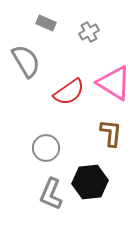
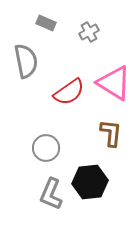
gray semicircle: rotated 20 degrees clockwise
